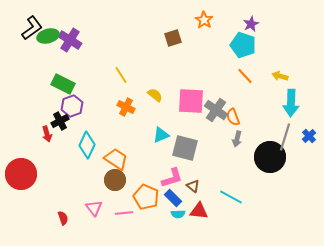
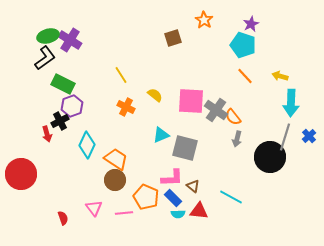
black L-shape: moved 13 px right, 30 px down
orange semicircle: rotated 18 degrees counterclockwise
pink L-shape: rotated 15 degrees clockwise
